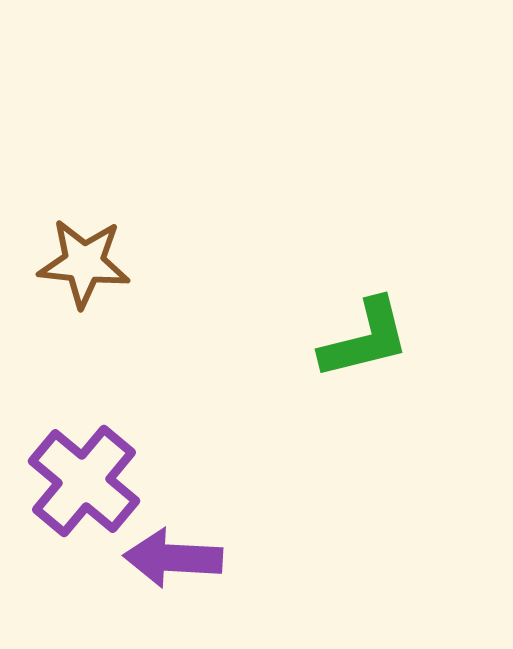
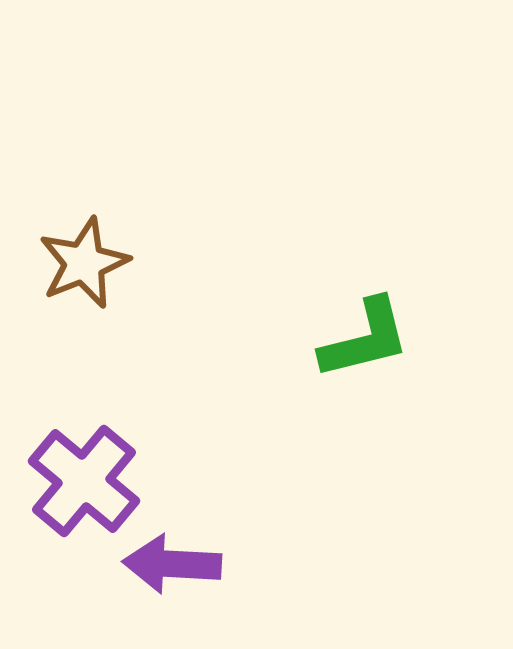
brown star: rotated 28 degrees counterclockwise
purple arrow: moved 1 px left, 6 px down
